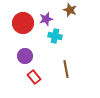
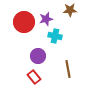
brown star: rotated 24 degrees counterclockwise
red circle: moved 1 px right, 1 px up
purple circle: moved 13 px right
brown line: moved 2 px right
